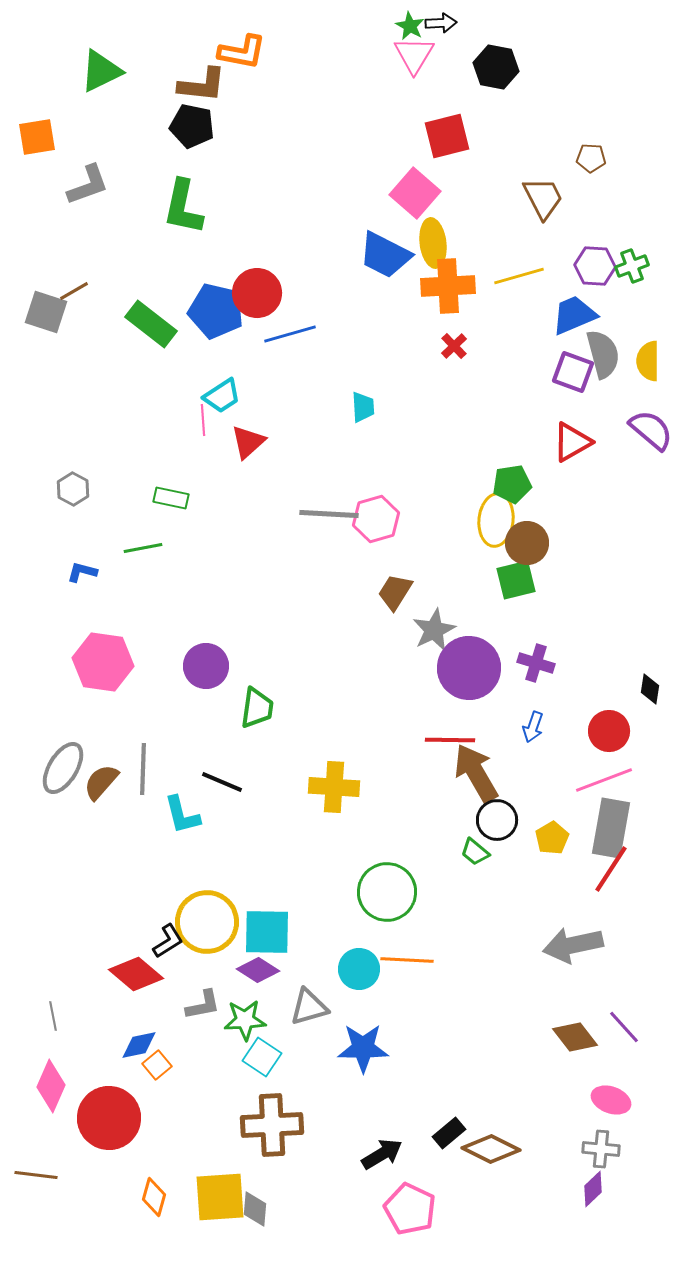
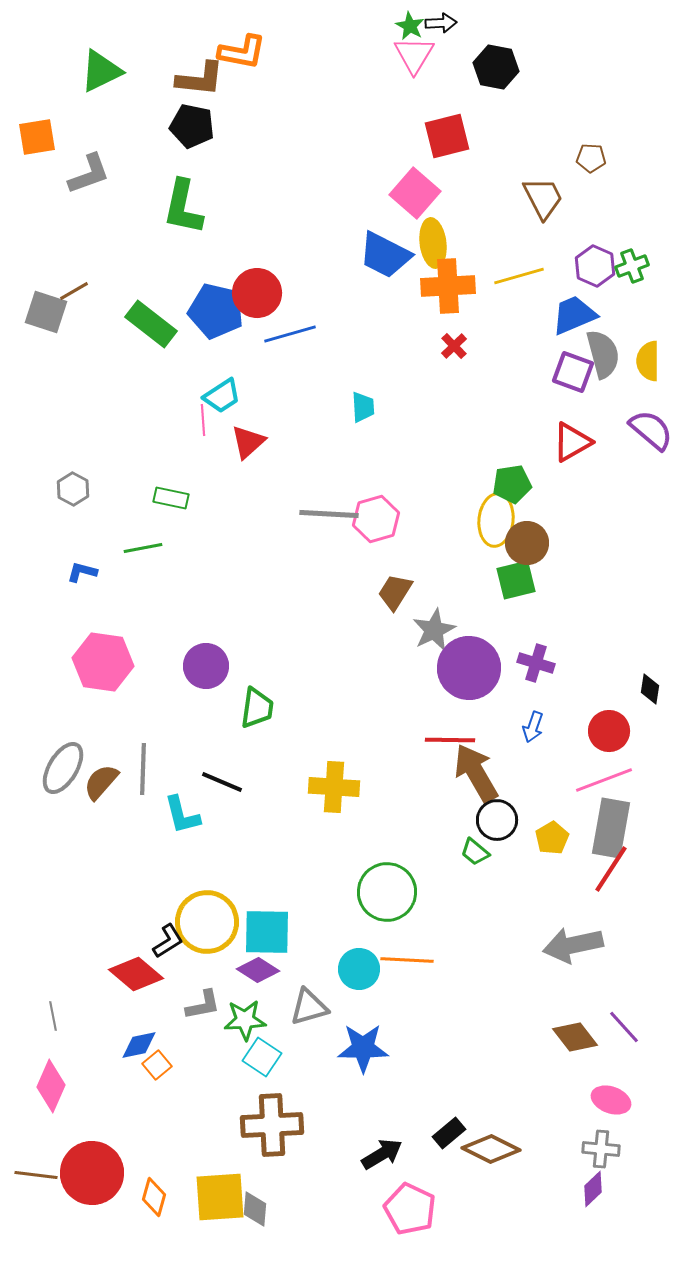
brown L-shape at (202, 85): moved 2 px left, 6 px up
gray L-shape at (88, 185): moved 1 px right, 11 px up
purple hexagon at (595, 266): rotated 21 degrees clockwise
red circle at (109, 1118): moved 17 px left, 55 px down
